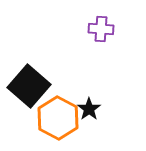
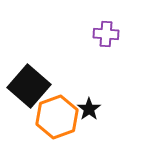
purple cross: moved 5 px right, 5 px down
orange hexagon: moved 1 px left, 1 px up; rotated 12 degrees clockwise
